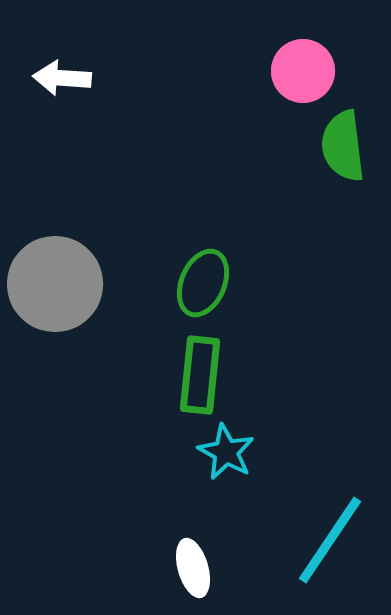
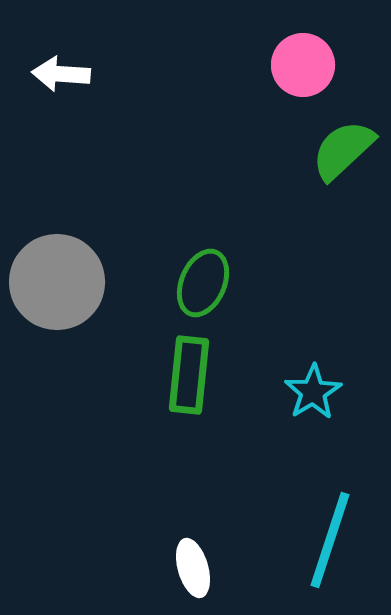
pink circle: moved 6 px up
white arrow: moved 1 px left, 4 px up
green semicircle: moved 4 px down; rotated 54 degrees clockwise
gray circle: moved 2 px right, 2 px up
green rectangle: moved 11 px left
cyan star: moved 87 px right, 60 px up; rotated 12 degrees clockwise
cyan line: rotated 16 degrees counterclockwise
